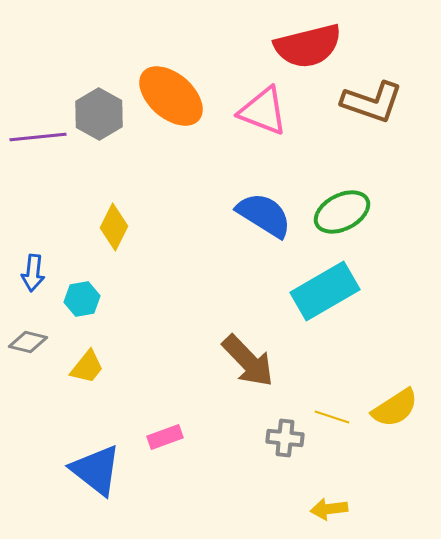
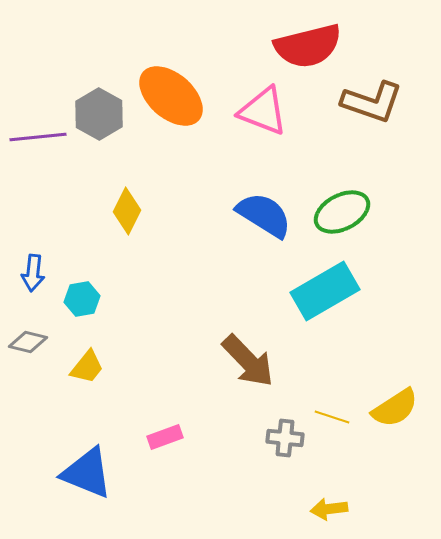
yellow diamond: moved 13 px right, 16 px up
blue triangle: moved 9 px left, 3 px down; rotated 16 degrees counterclockwise
